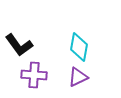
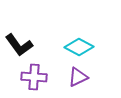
cyan diamond: rotated 72 degrees counterclockwise
purple cross: moved 2 px down
